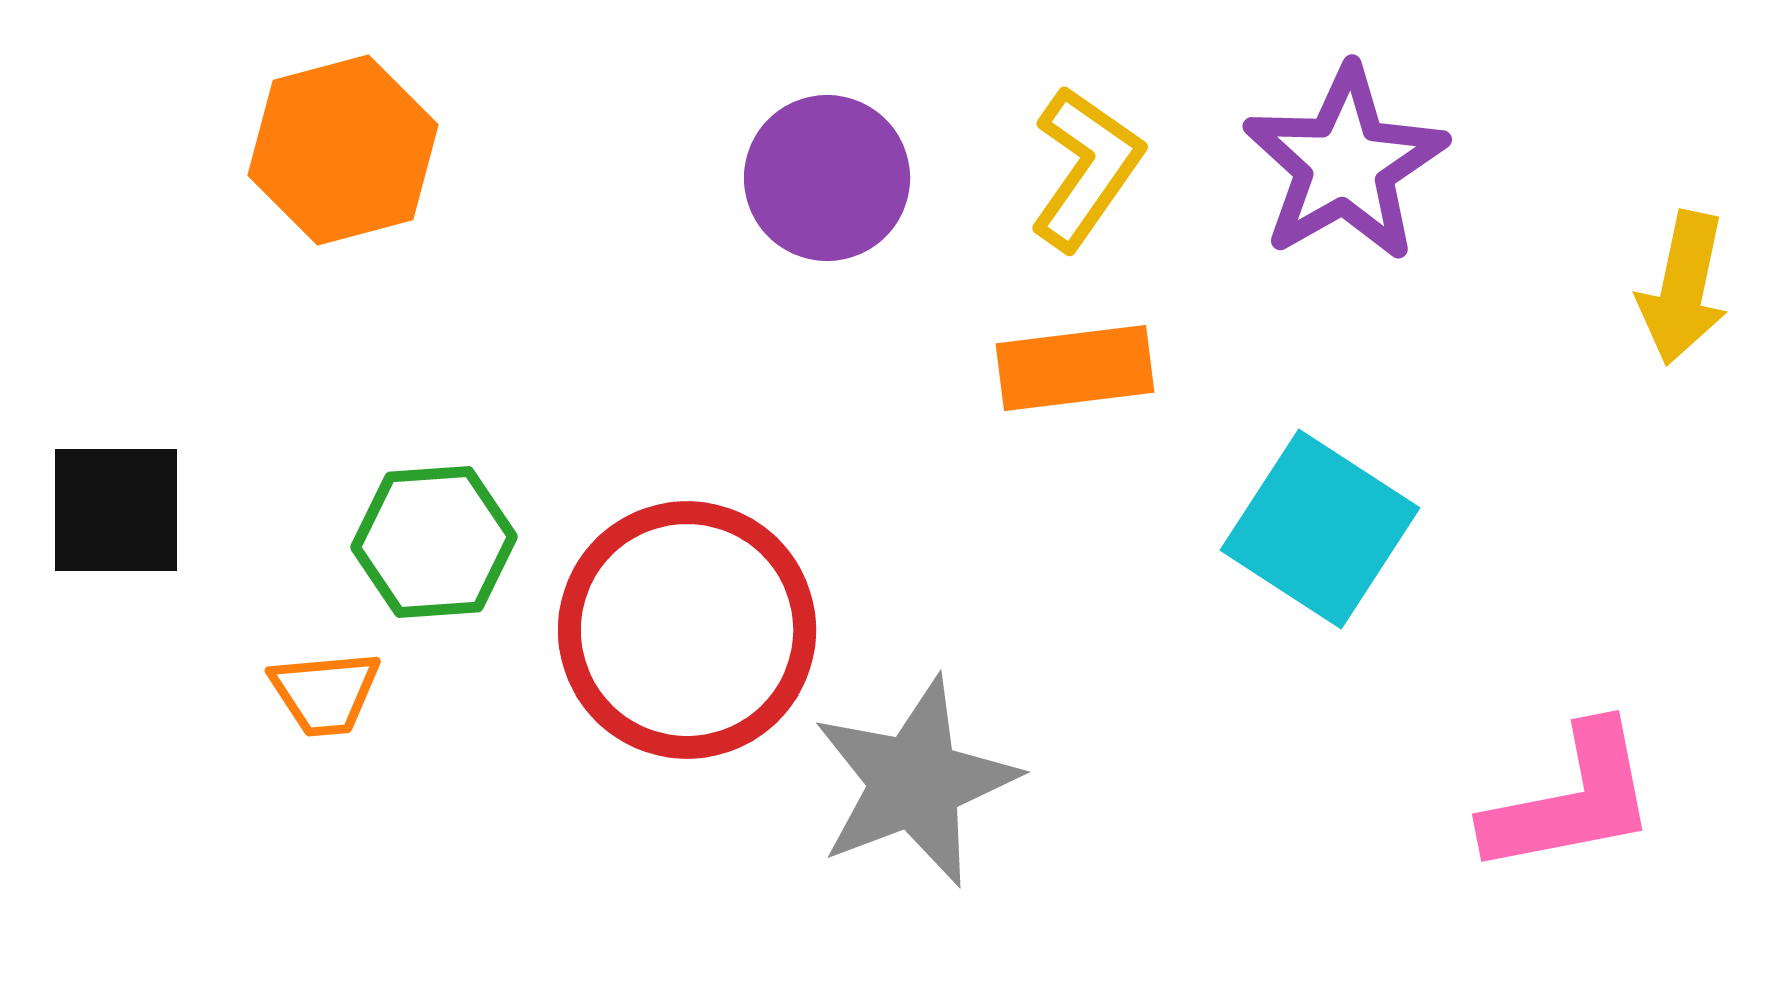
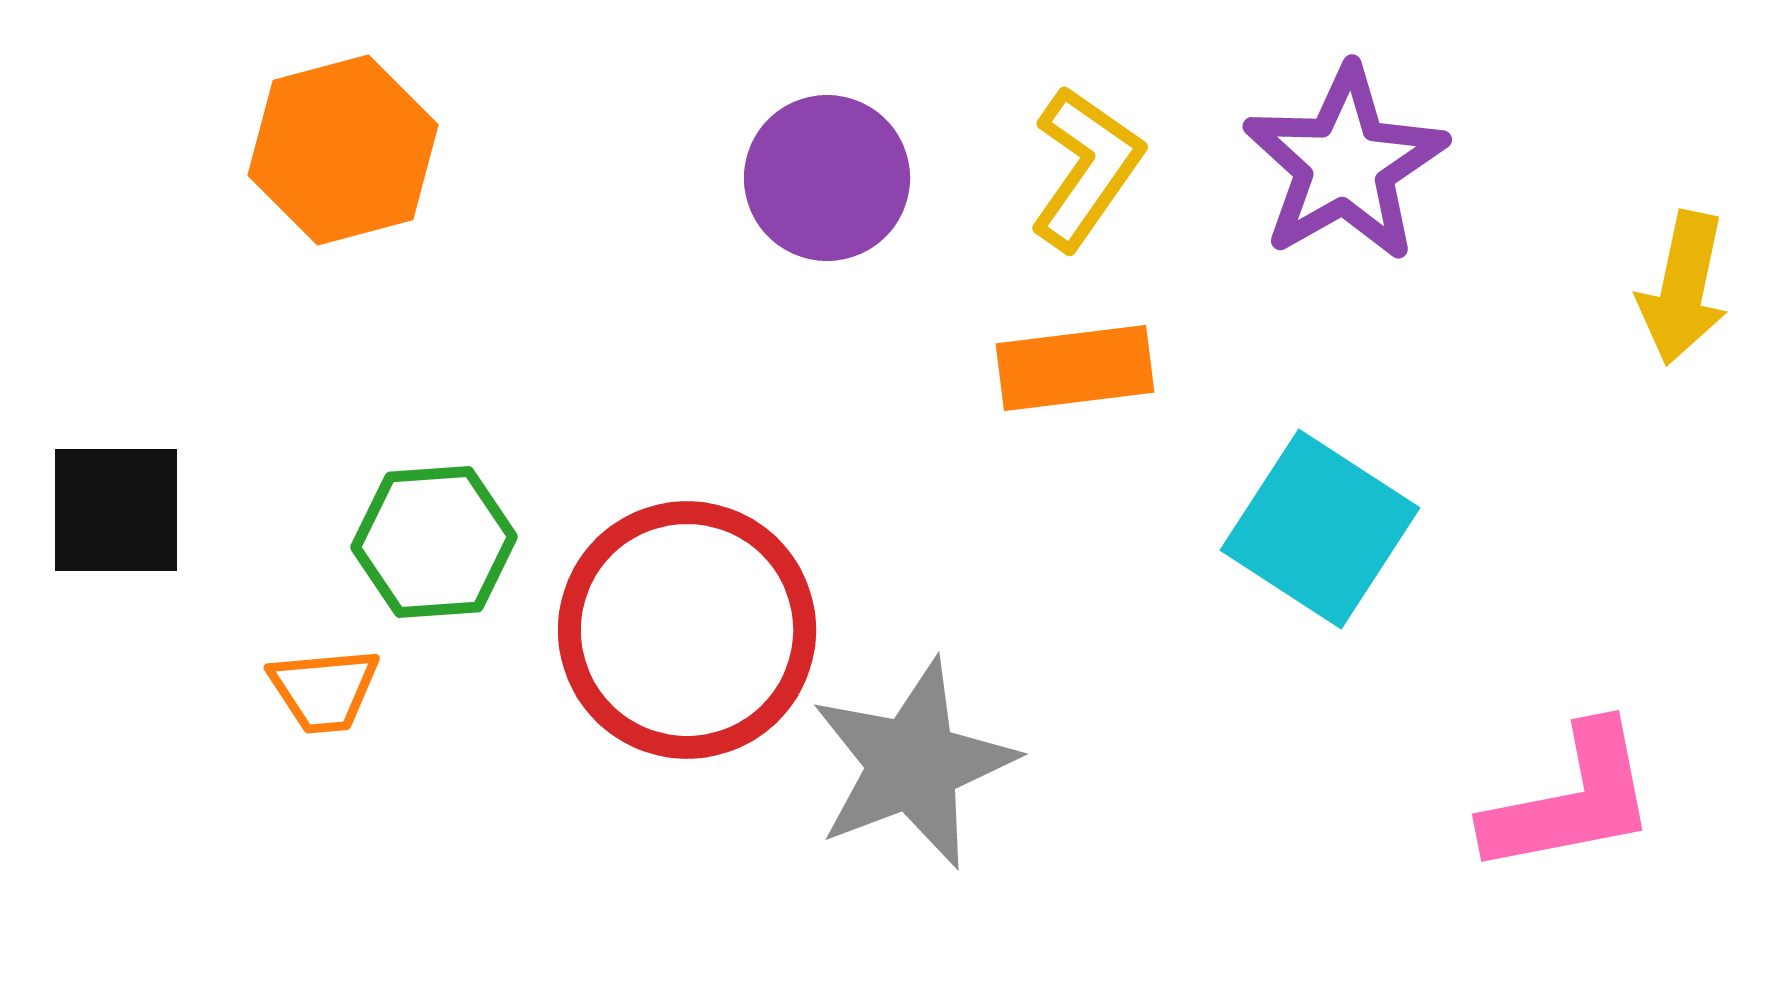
orange trapezoid: moved 1 px left, 3 px up
gray star: moved 2 px left, 18 px up
